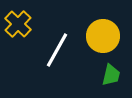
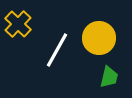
yellow circle: moved 4 px left, 2 px down
green trapezoid: moved 2 px left, 2 px down
